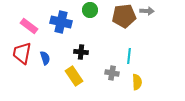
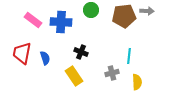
green circle: moved 1 px right
blue cross: rotated 10 degrees counterclockwise
pink rectangle: moved 4 px right, 6 px up
black cross: rotated 16 degrees clockwise
gray cross: rotated 24 degrees counterclockwise
